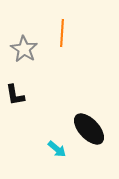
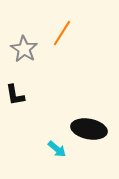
orange line: rotated 28 degrees clockwise
black ellipse: rotated 36 degrees counterclockwise
